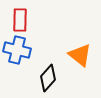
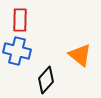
blue cross: moved 1 px down
black diamond: moved 2 px left, 2 px down
